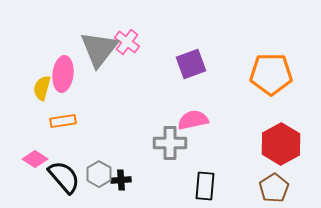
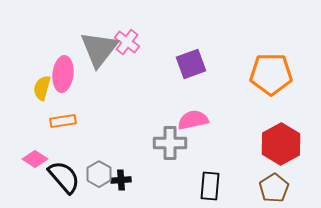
black rectangle: moved 5 px right
